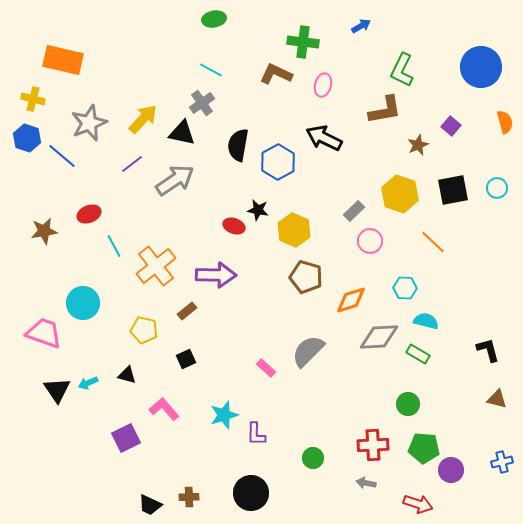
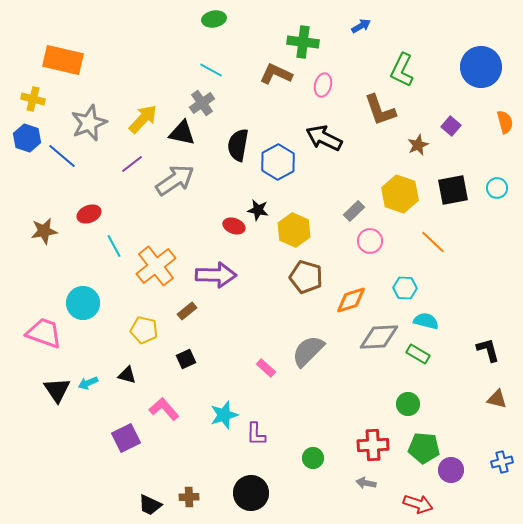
brown L-shape at (385, 110): moved 5 px left; rotated 81 degrees clockwise
